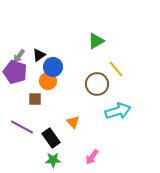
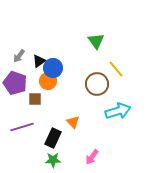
green triangle: rotated 36 degrees counterclockwise
black triangle: moved 6 px down
blue circle: moved 1 px down
purple pentagon: moved 11 px down
purple line: rotated 45 degrees counterclockwise
black rectangle: moved 2 px right; rotated 60 degrees clockwise
